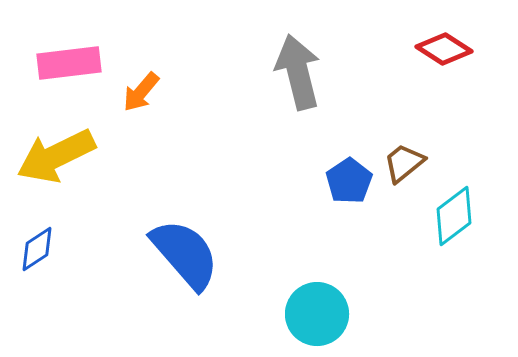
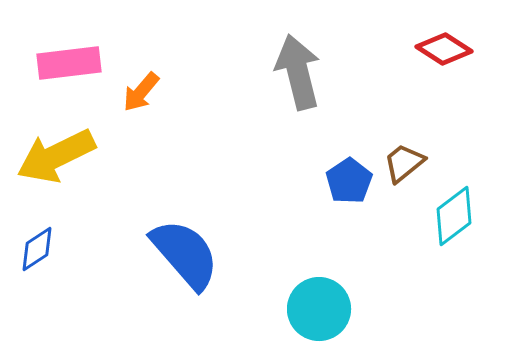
cyan circle: moved 2 px right, 5 px up
